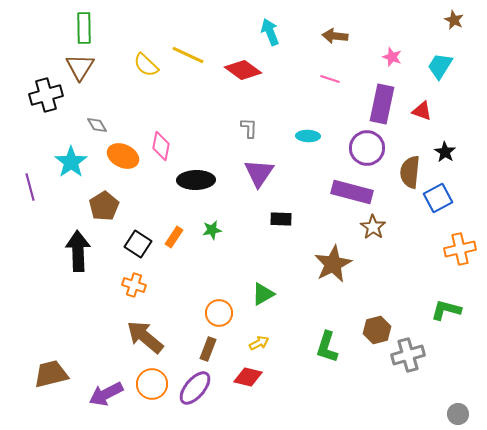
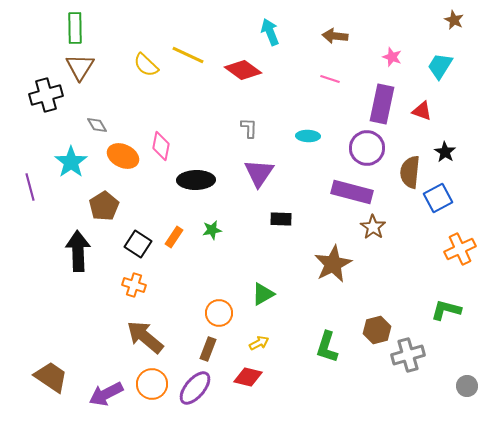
green rectangle at (84, 28): moved 9 px left
orange cross at (460, 249): rotated 12 degrees counterclockwise
brown trapezoid at (51, 374): moved 3 px down; rotated 48 degrees clockwise
gray circle at (458, 414): moved 9 px right, 28 px up
